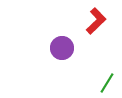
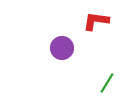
red L-shape: rotated 128 degrees counterclockwise
